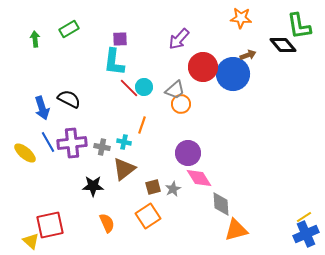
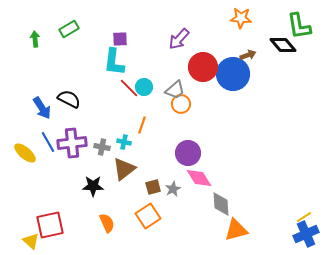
blue arrow: rotated 15 degrees counterclockwise
